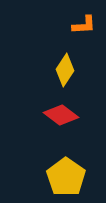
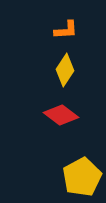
orange L-shape: moved 18 px left, 5 px down
yellow pentagon: moved 16 px right; rotated 9 degrees clockwise
